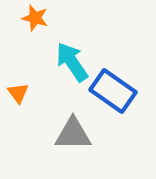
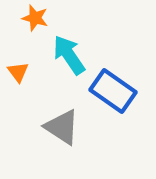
cyan arrow: moved 3 px left, 7 px up
orange triangle: moved 21 px up
gray triangle: moved 11 px left, 7 px up; rotated 33 degrees clockwise
